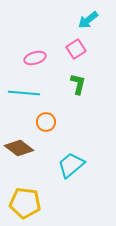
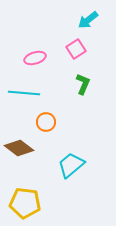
green L-shape: moved 5 px right; rotated 10 degrees clockwise
